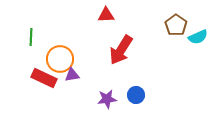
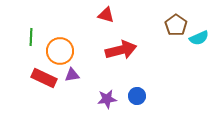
red triangle: rotated 18 degrees clockwise
cyan semicircle: moved 1 px right, 1 px down
red arrow: rotated 136 degrees counterclockwise
orange circle: moved 8 px up
blue circle: moved 1 px right, 1 px down
